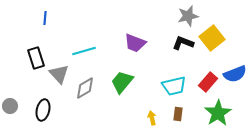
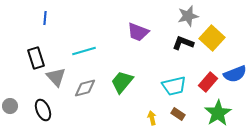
yellow square: rotated 10 degrees counterclockwise
purple trapezoid: moved 3 px right, 11 px up
gray triangle: moved 3 px left, 3 px down
gray diamond: rotated 15 degrees clockwise
black ellipse: rotated 35 degrees counterclockwise
brown rectangle: rotated 64 degrees counterclockwise
